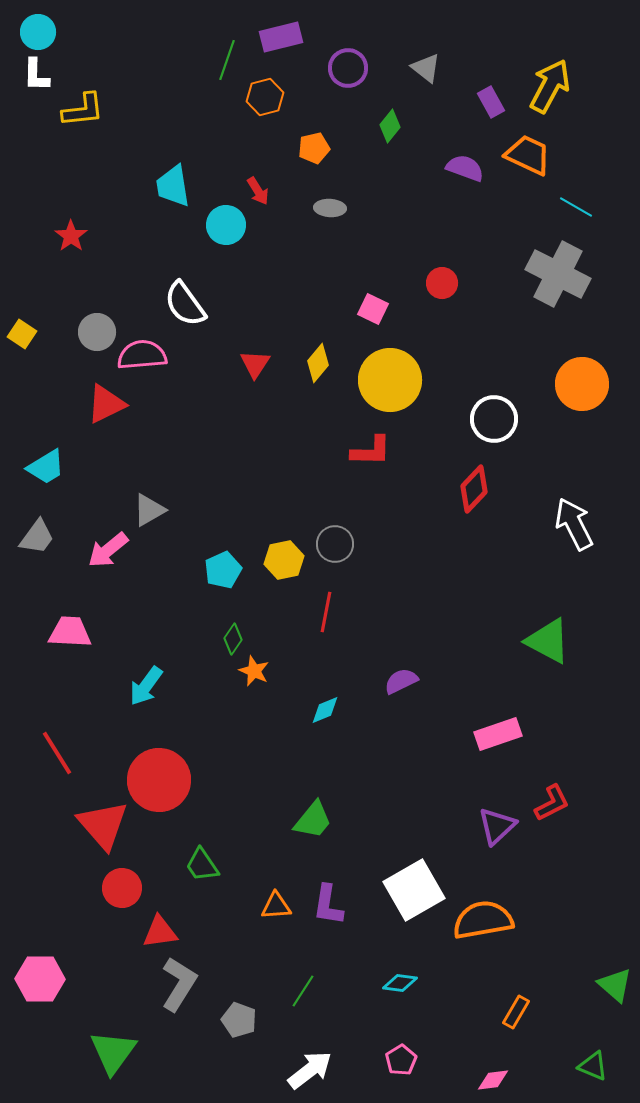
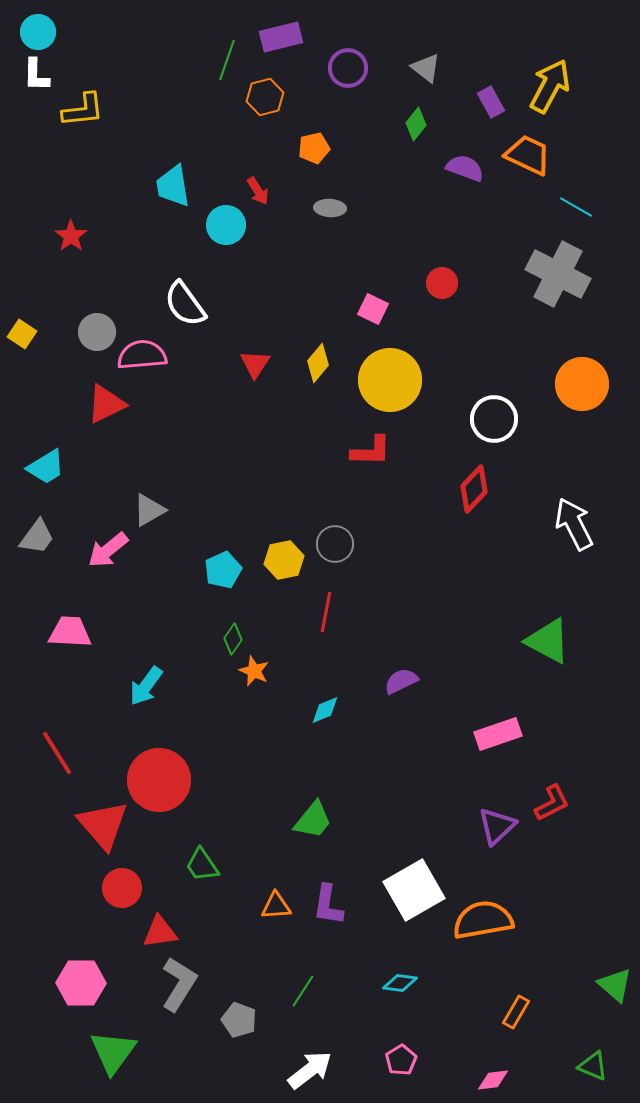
green diamond at (390, 126): moved 26 px right, 2 px up
pink hexagon at (40, 979): moved 41 px right, 4 px down
